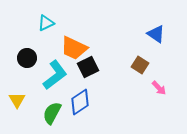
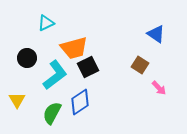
orange trapezoid: rotated 40 degrees counterclockwise
